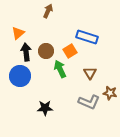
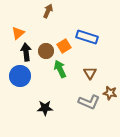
orange square: moved 6 px left, 5 px up
